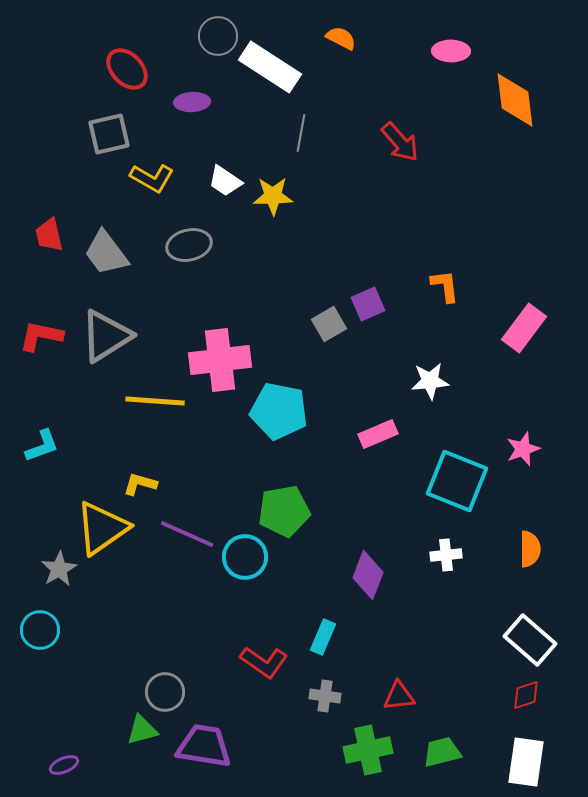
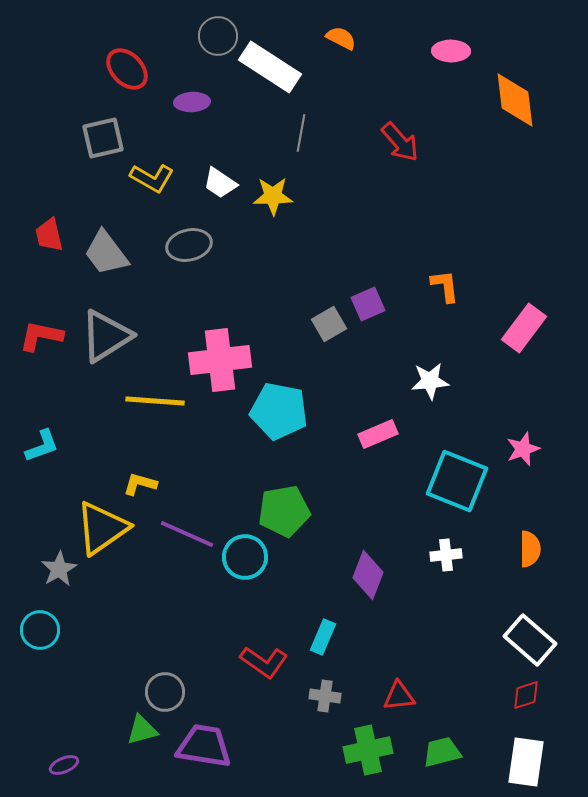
gray square at (109, 134): moved 6 px left, 4 px down
white trapezoid at (225, 181): moved 5 px left, 2 px down
